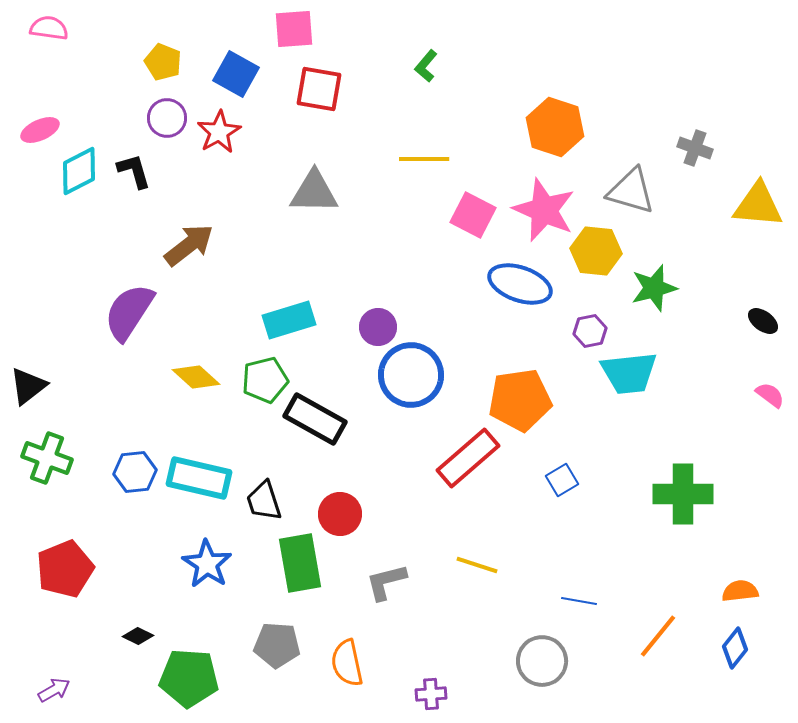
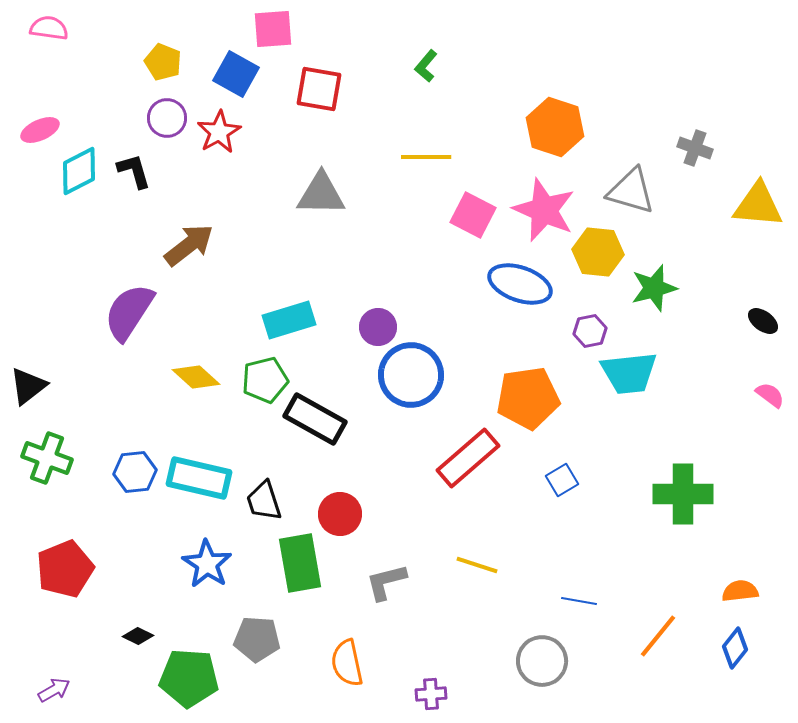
pink square at (294, 29): moved 21 px left
yellow line at (424, 159): moved 2 px right, 2 px up
gray triangle at (314, 192): moved 7 px right, 2 px down
yellow hexagon at (596, 251): moved 2 px right, 1 px down
orange pentagon at (520, 400): moved 8 px right, 2 px up
gray pentagon at (277, 645): moved 20 px left, 6 px up
